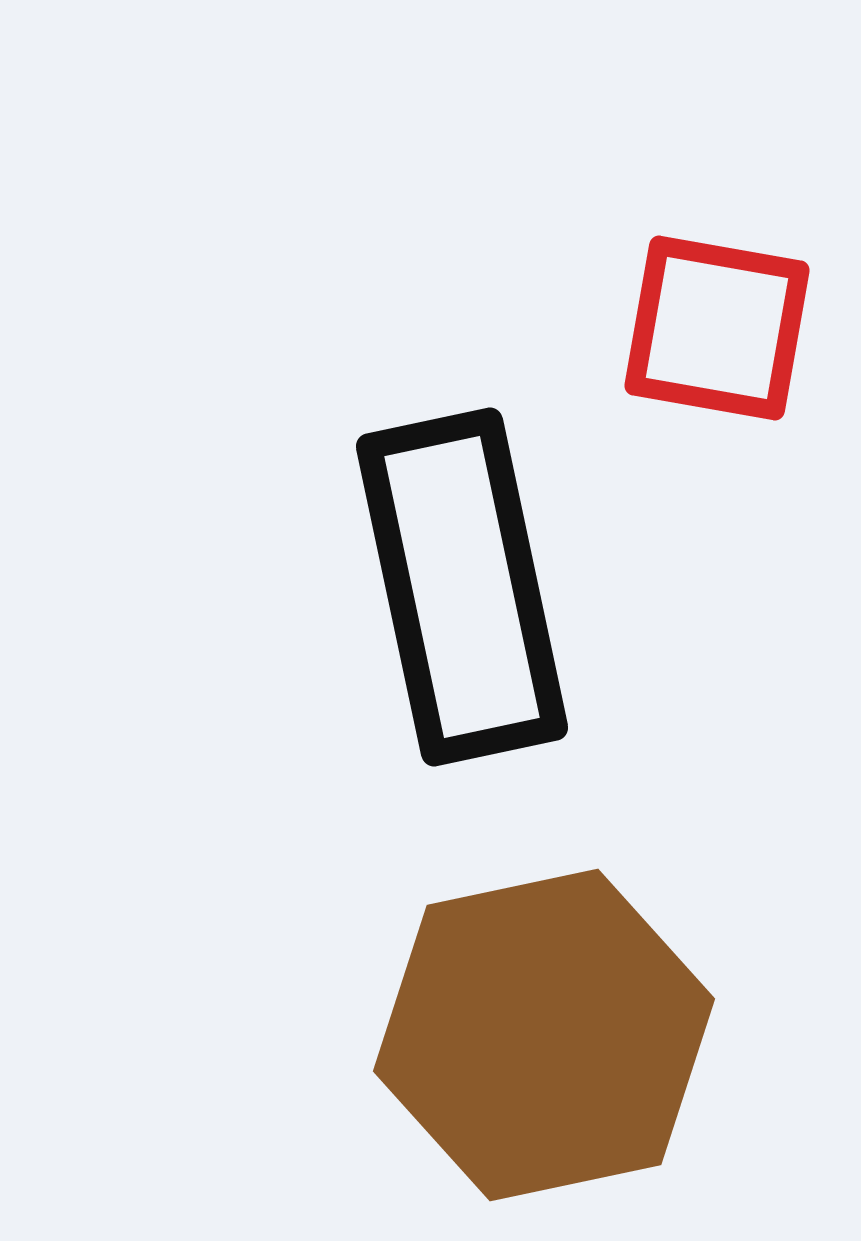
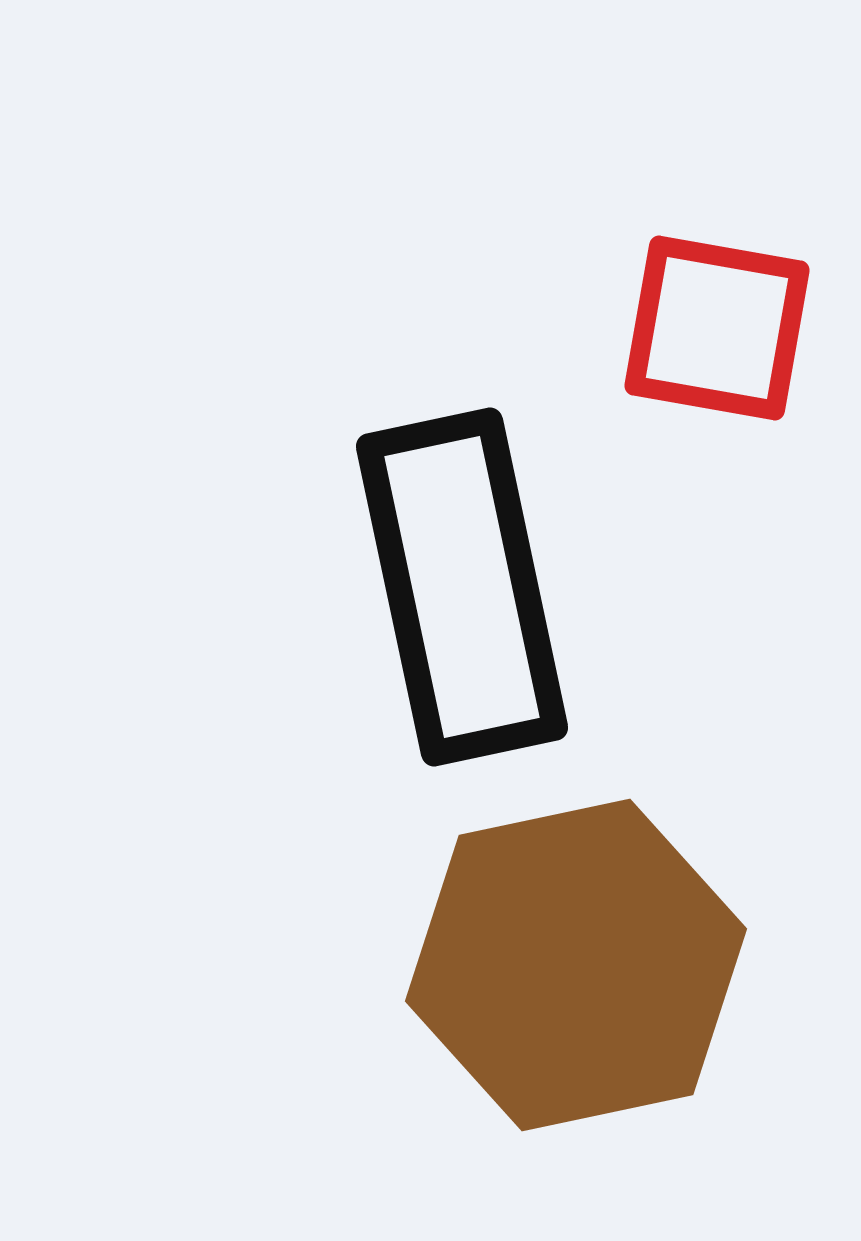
brown hexagon: moved 32 px right, 70 px up
